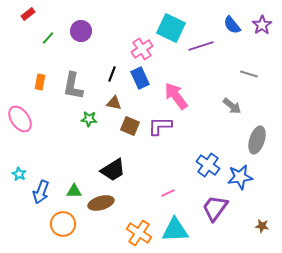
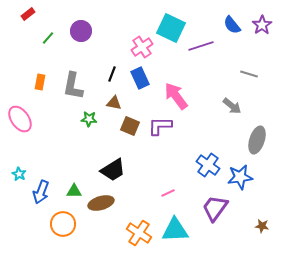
pink cross: moved 2 px up
